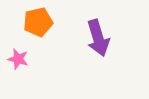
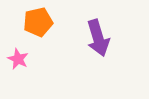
pink star: rotated 10 degrees clockwise
